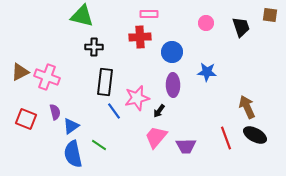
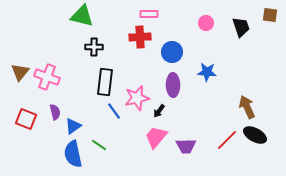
brown triangle: rotated 24 degrees counterclockwise
blue triangle: moved 2 px right
red line: moved 1 px right, 2 px down; rotated 65 degrees clockwise
